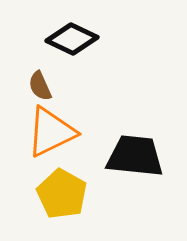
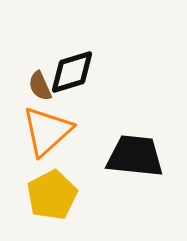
black diamond: moved 33 px down; rotated 42 degrees counterclockwise
orange triangle: moved 4 px left, 1 px up; rotated 16 degrees counterclockwise
yellow pentagon: moved 10 px left, 1 px down; rotated 15 degrees clockwise
